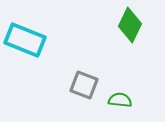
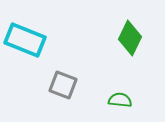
green diamond: moved 13 px down
gray square: moved 21 px left
